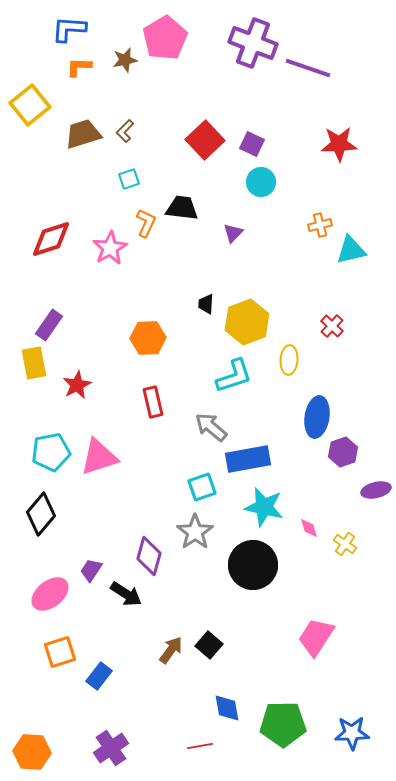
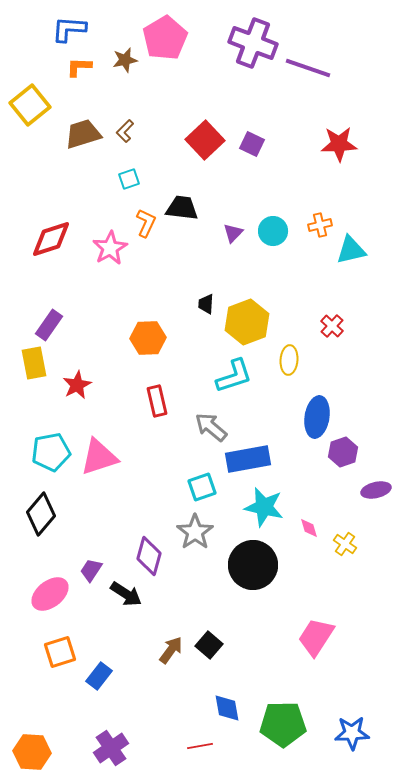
cyan circle at (261, 182): moved 12 px right, 49 px down
red rectangle at (153, 402): moved 4 px right, 1 px up
